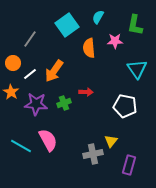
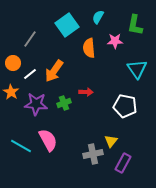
purple rectangle: moved 6 px left, 2 px up; rotated 12 degrees clockwise
